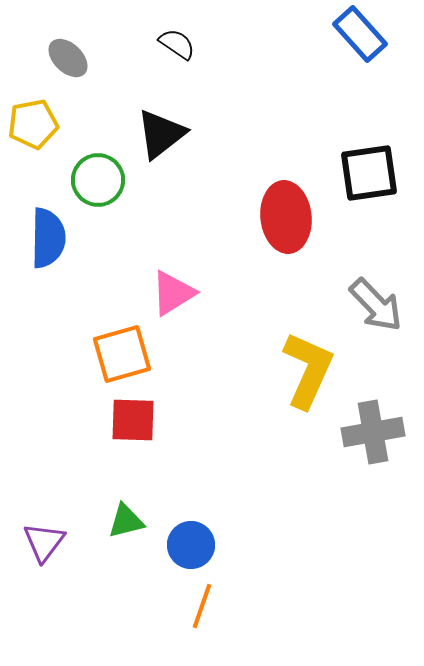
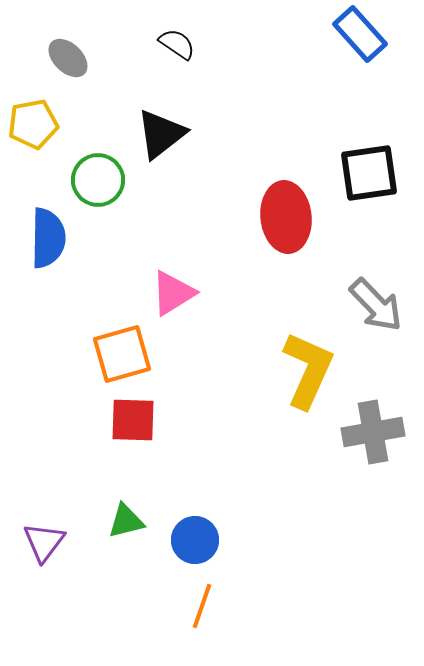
blue circle: moved 4 px right, 5 px up
